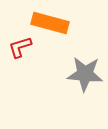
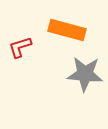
orange rectangle: moved 17 px right, 7 px down
